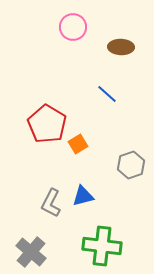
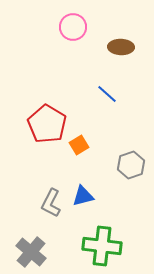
orange square: moved 1 px right, 1 px down
